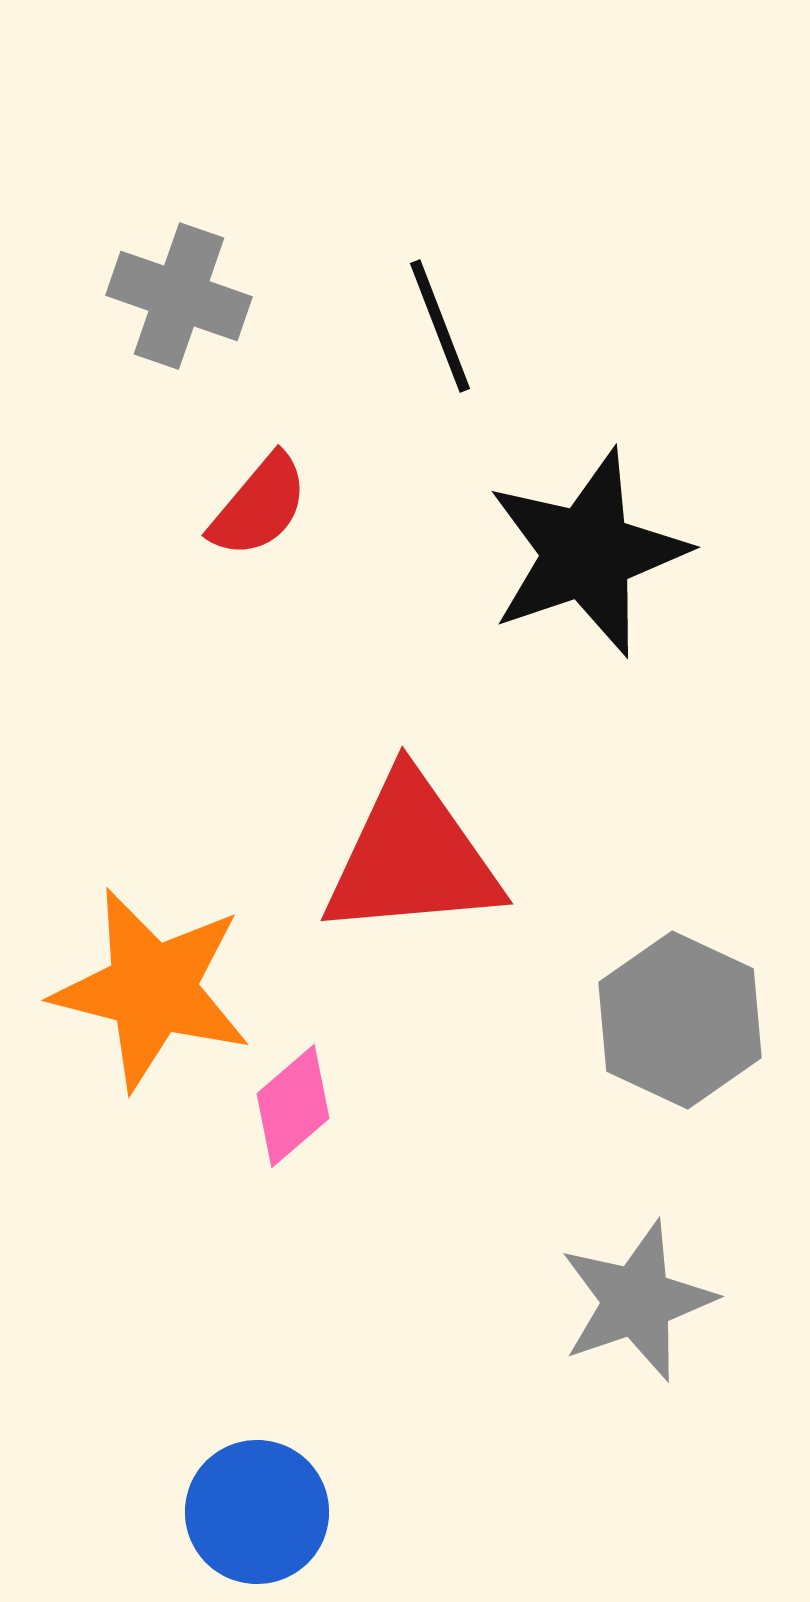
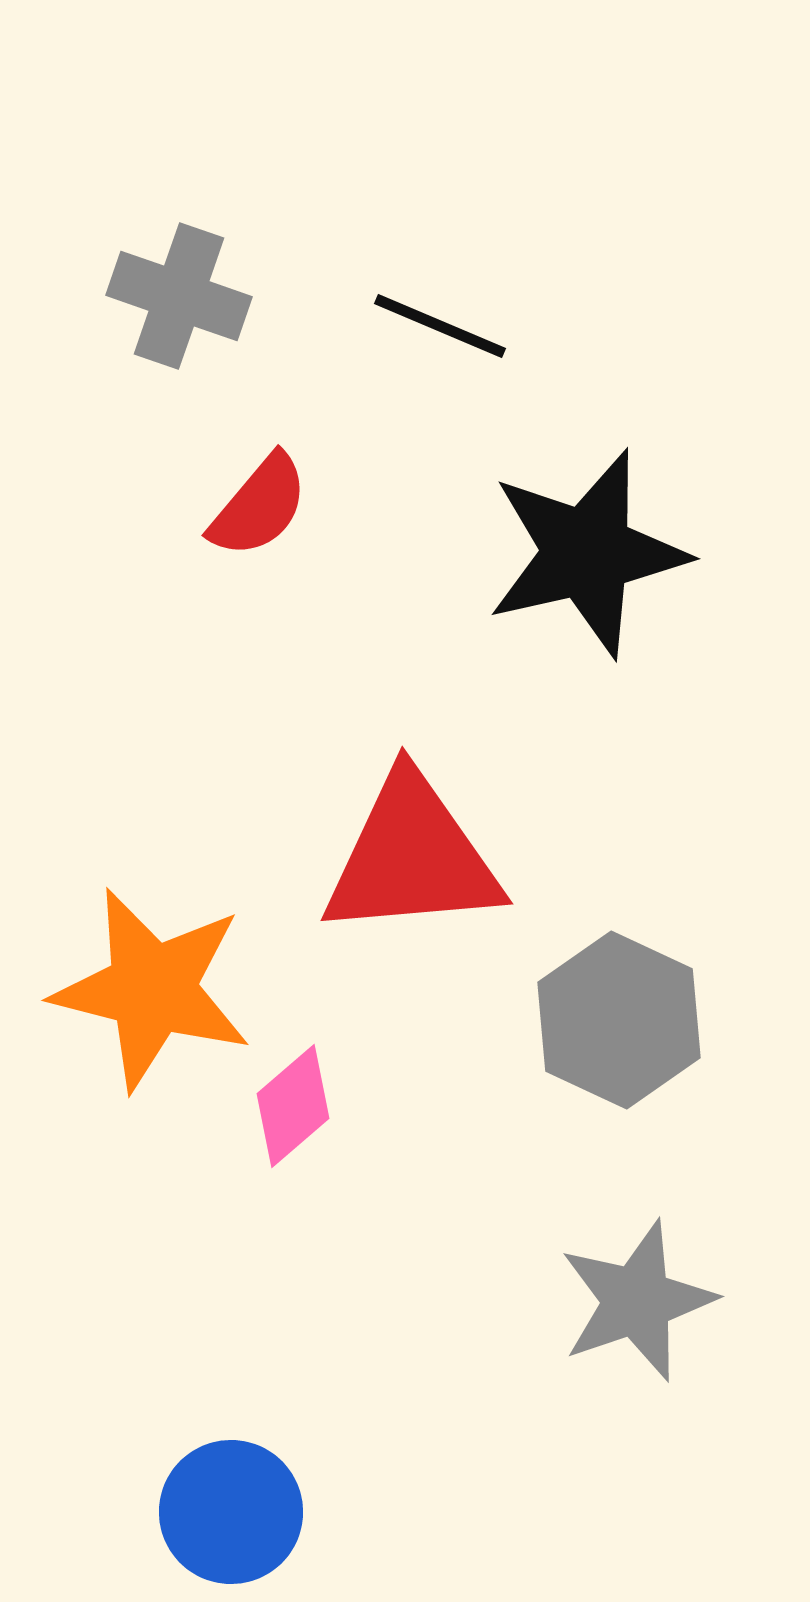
black line: rotated 46 degrees counterclockwise
black star: rotated 6 degrees clockwise
gray hexagon: moved 61 px left
blue circle: moved 26 px left
